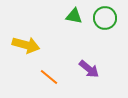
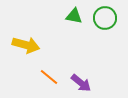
purple arrow: moved 8 px left, 14 px down
